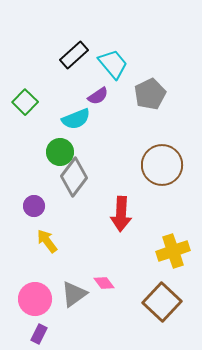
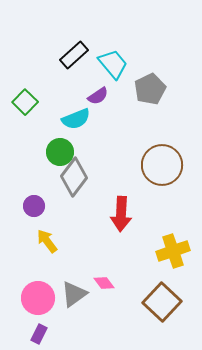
gray pentagon: moved 5 px up
pink circle: moved 3 px right, 1 px up
